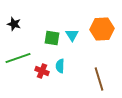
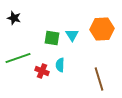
black star: moved 6 px up
cyan semicircle: moved 1 px up
